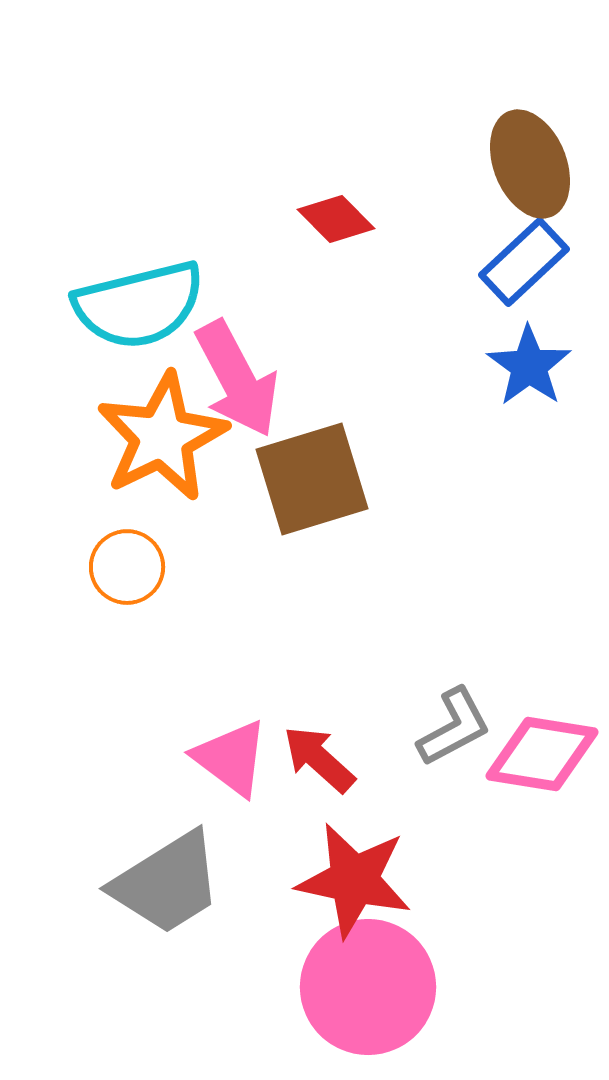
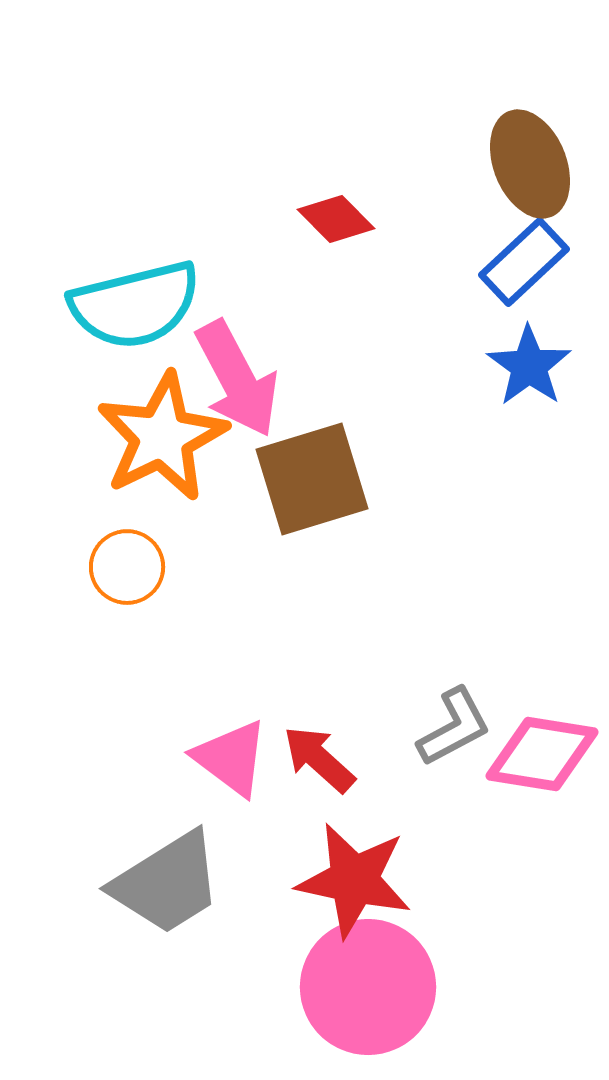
cyan semicircle: moved 4 px left
